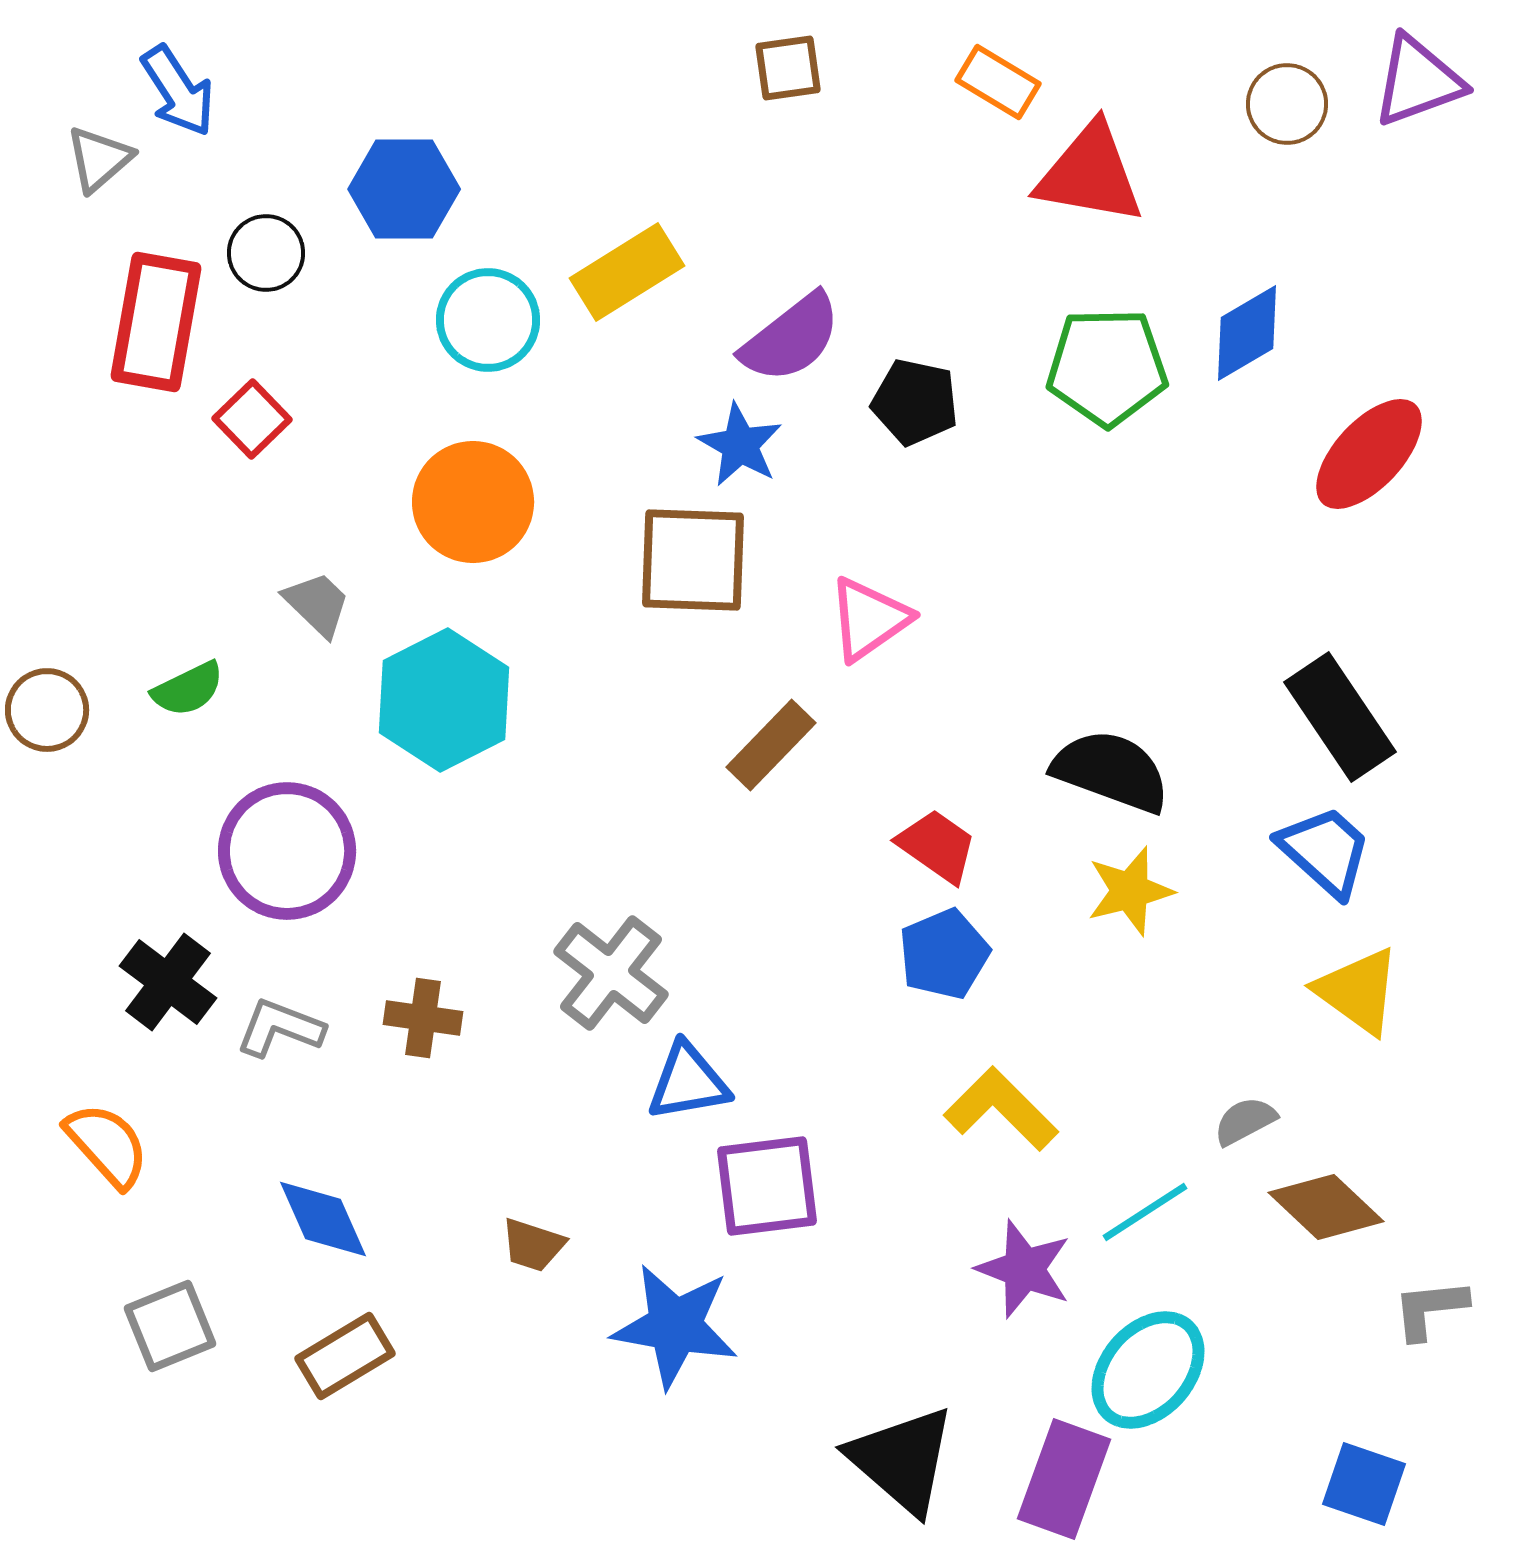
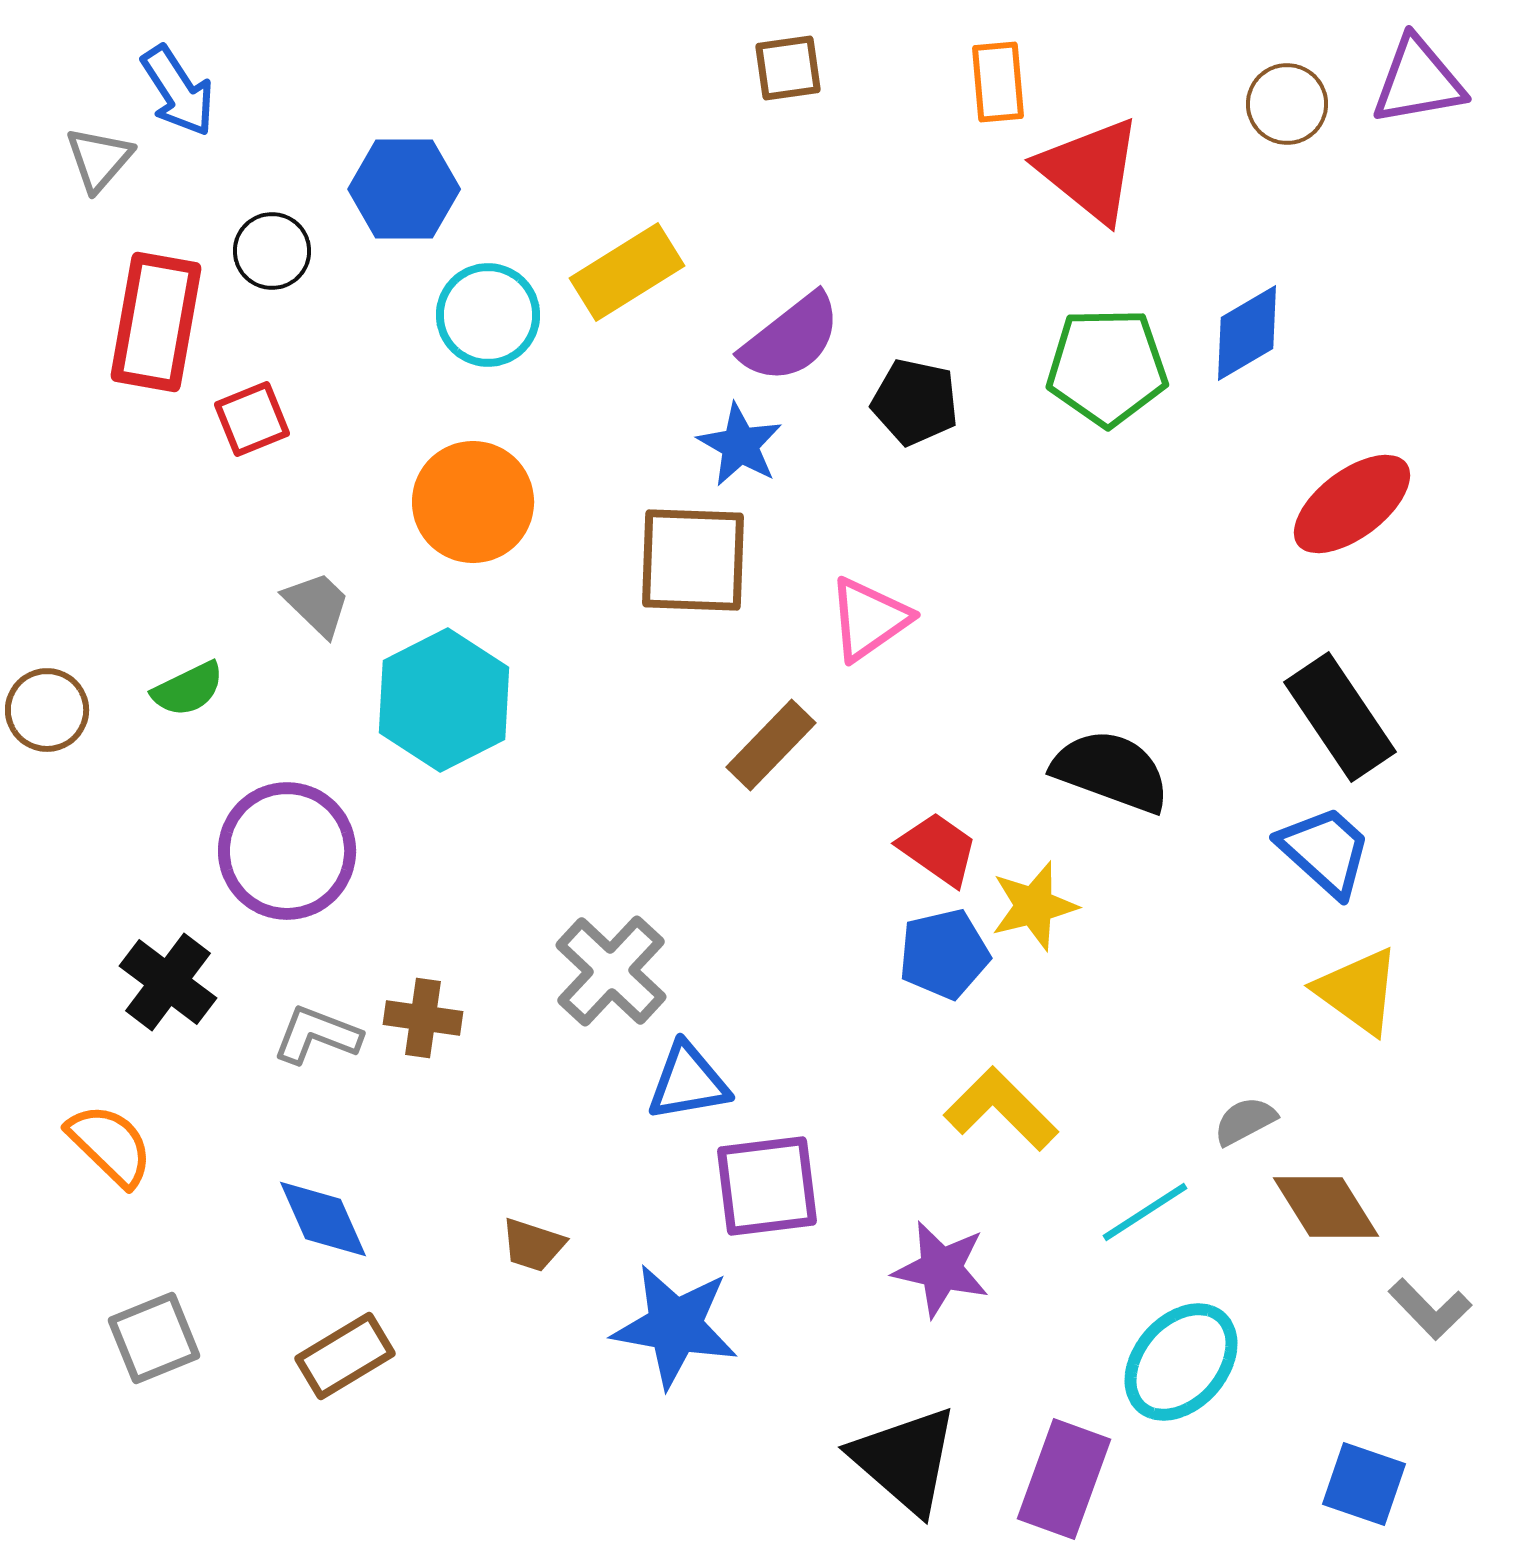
purple triangle at (1418, 81): rotated 10 degrees clockwise
orange rectangle at (998, 82): rotated 54 degrees clockwise
gray triangle at (99, 159): rotated 8 degrees counterclockwise
red triangle at (1090, 174): moved 4 px up; rotated 29 degrees clockwise
black circle at (266, 253): moved 6 px right, 2 px up
cyan circle at (488, 320): moved 5 px up
red square at (252, 419): rotated 22 degrees clockwise
red ellipse at (1369, 454): moved 17 px left, 50 px down; rotated 10 degrees clockwise
red trapezoid at (937, 846): moved 1 px right, 3 px down
yellow star at (1130, 891): moved 96 px left, 15 px down
blue pentagon at (944, 954): rotated 10 degrees clockwise
gray cross at (611, 973): moved 2 px up; rotated 5 degrees clockwise
gray L-shape at (280, 1028): moved 37 px right, 7 px down
orange semicircle at (107, 1145): moved 3 px right; rotated 4 degrees counterclockwise
brown diamond at (1326, 1207): rotated 15 degrees clockwise
purple star at (1024, 1269): moved 83 px left; rotated 8 degrees counterclockwise
gray L-shape at (1430, 1309): rotated 128 degrees counterclockwise
gray square at (170, 1326): moved 16 px left, 12 px down
cyan ellipse at (1148, 1370): moved 33 px right, 8 px up
black triangle at (902, 1460): moved 3 px right
